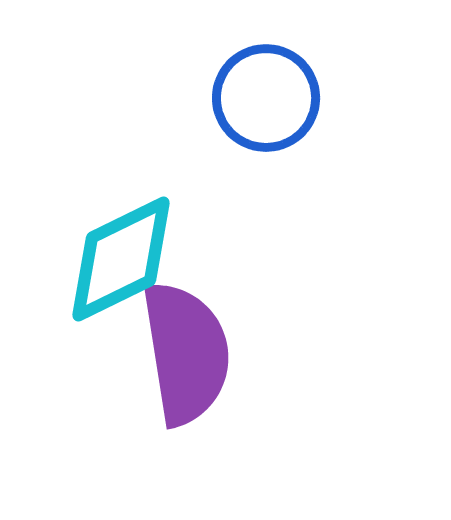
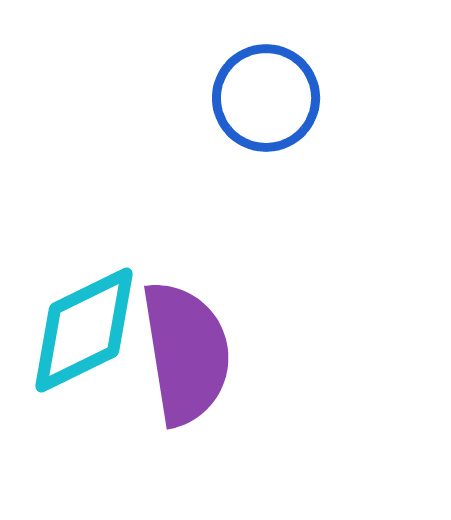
cyan diamond: moved 37 px left, 71 px down
